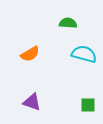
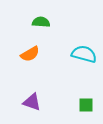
green semicircle: moved 27 px left, 1 px up
green square: moved 2 px left
